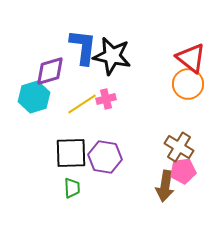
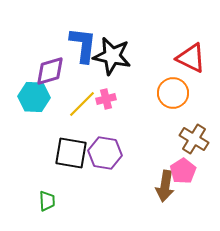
blue L-shape: moved 2 px up
red triangle: rotated 12 degrees counterclockwise
orange circle: moved 15 px left, 9 px down
cyan hexagon: rotated 20 degrees clockwise
yellow line: rotated 12 degrees counterclockwise
brown cross: moved 15 px right, 8 px up
black square: rotated 12 degrees clockwise
purple hexagon: moved 4 px up
pink pentagon: rotated 25 degrees counterclockwise
green trapezoid: moved 25 px left, 13 px down
